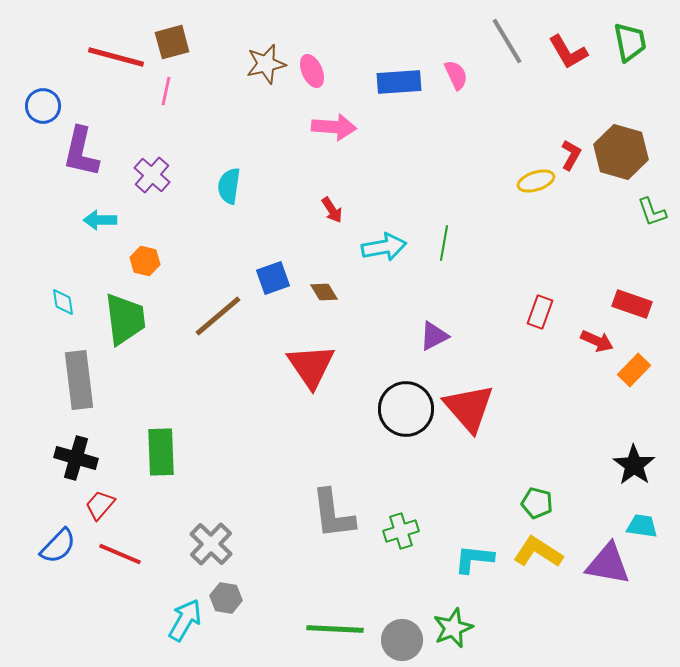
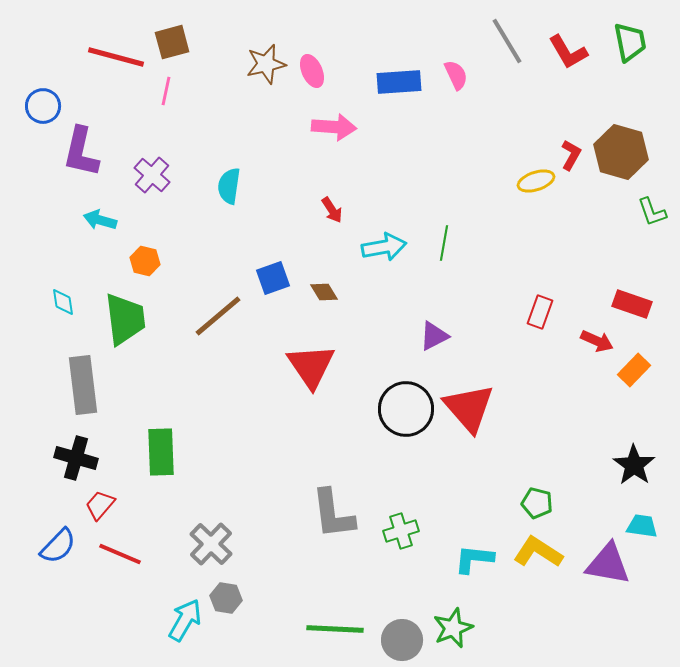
cyan arrow at (100, 220): rotated 16 degrees clockwise
gray rectangle at (79, 380): moved 4 px right, 5 px down
